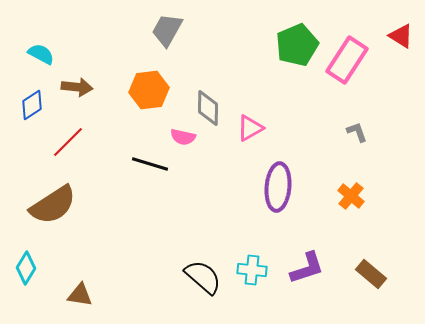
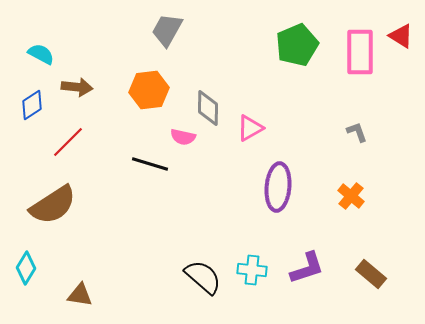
pink rectangle: moved 13 px right, 8 px up; rotated 33 degrees counterclockwise
